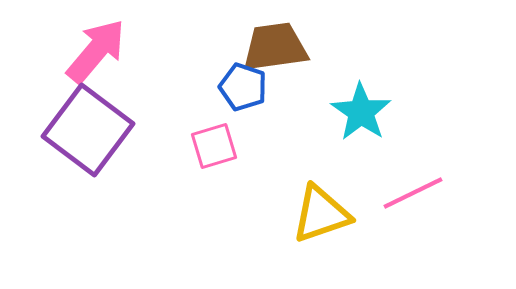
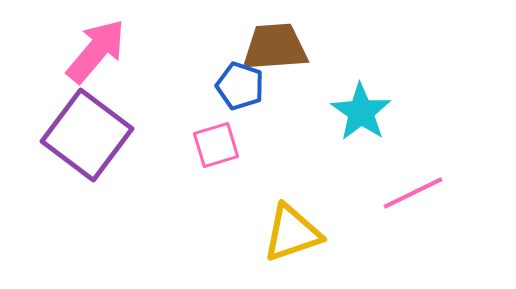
brown trapezoid: rotated 4 degrees clockwise
blue pentagon: moved 3 px left, 1 px up
purple square: moved 1 px left, 5 px down
pink square: moved 2 px right, 1 px up
yellow triangle: moved 29 px left, 19 px down
